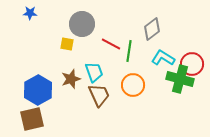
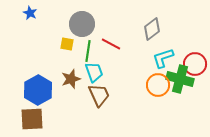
blue star: rotated 24 degrees clockwise
green line: moved 41 px left
cyan L-shape: rotated 50 degrees counterclockwise
red circle: moved 3 px right
orange circle: moved 25 px right
brown square: rotated 10 degrees clockwise
